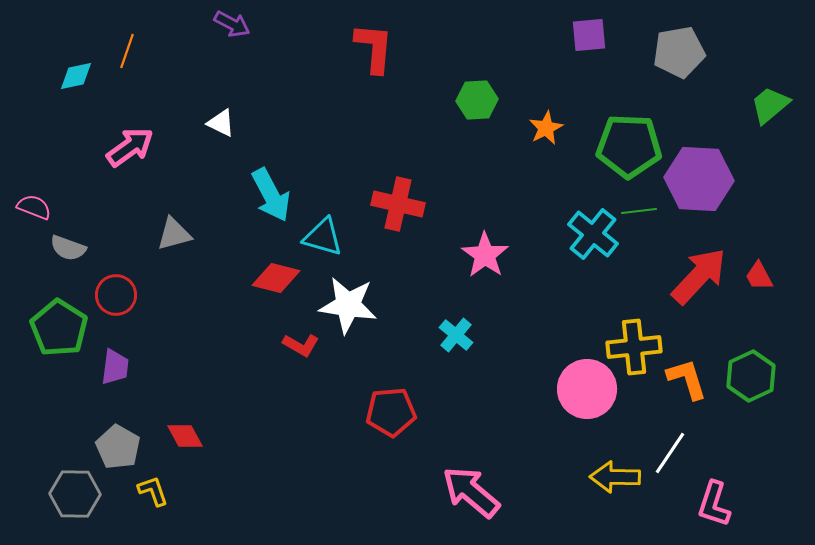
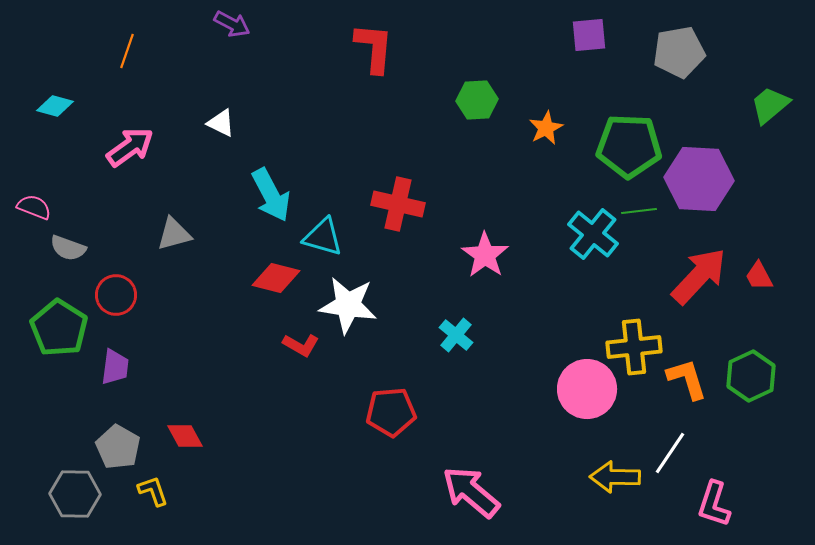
cyan diamond at (76, 76): moved 21 px left, 30 px down; rotated 27 degrees clockwise
